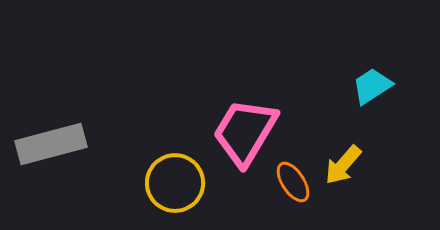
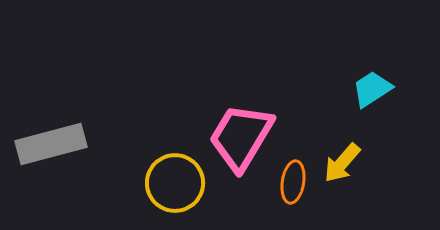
cyan trapezoid: moved 3 px down
pink trapezoid: moved 4 px left, 5 px down
yellow arrow: moved 1 px left, 2 px up
orange ellipse: rotated 42 degrees clockwise
